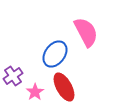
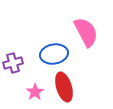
blue ellipse: moved 1 px left; rotated 44 degrees clockwise
purple cross: moved 13 px up; rotated 18 degrees clockwise
red ellipse: rotated 12 degrees clockwise
